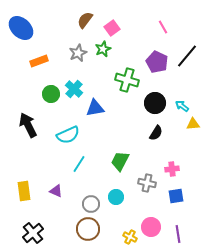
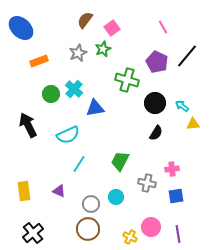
purple triangle: moved 3 px right
